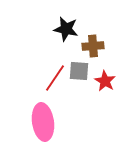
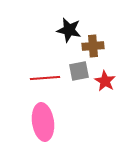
black star: moved 3 px right, 1 px down
gray square: rotated 15 degrees counterclockwise
red line: moved 10 px left; rotated 52 degrees clockwise
